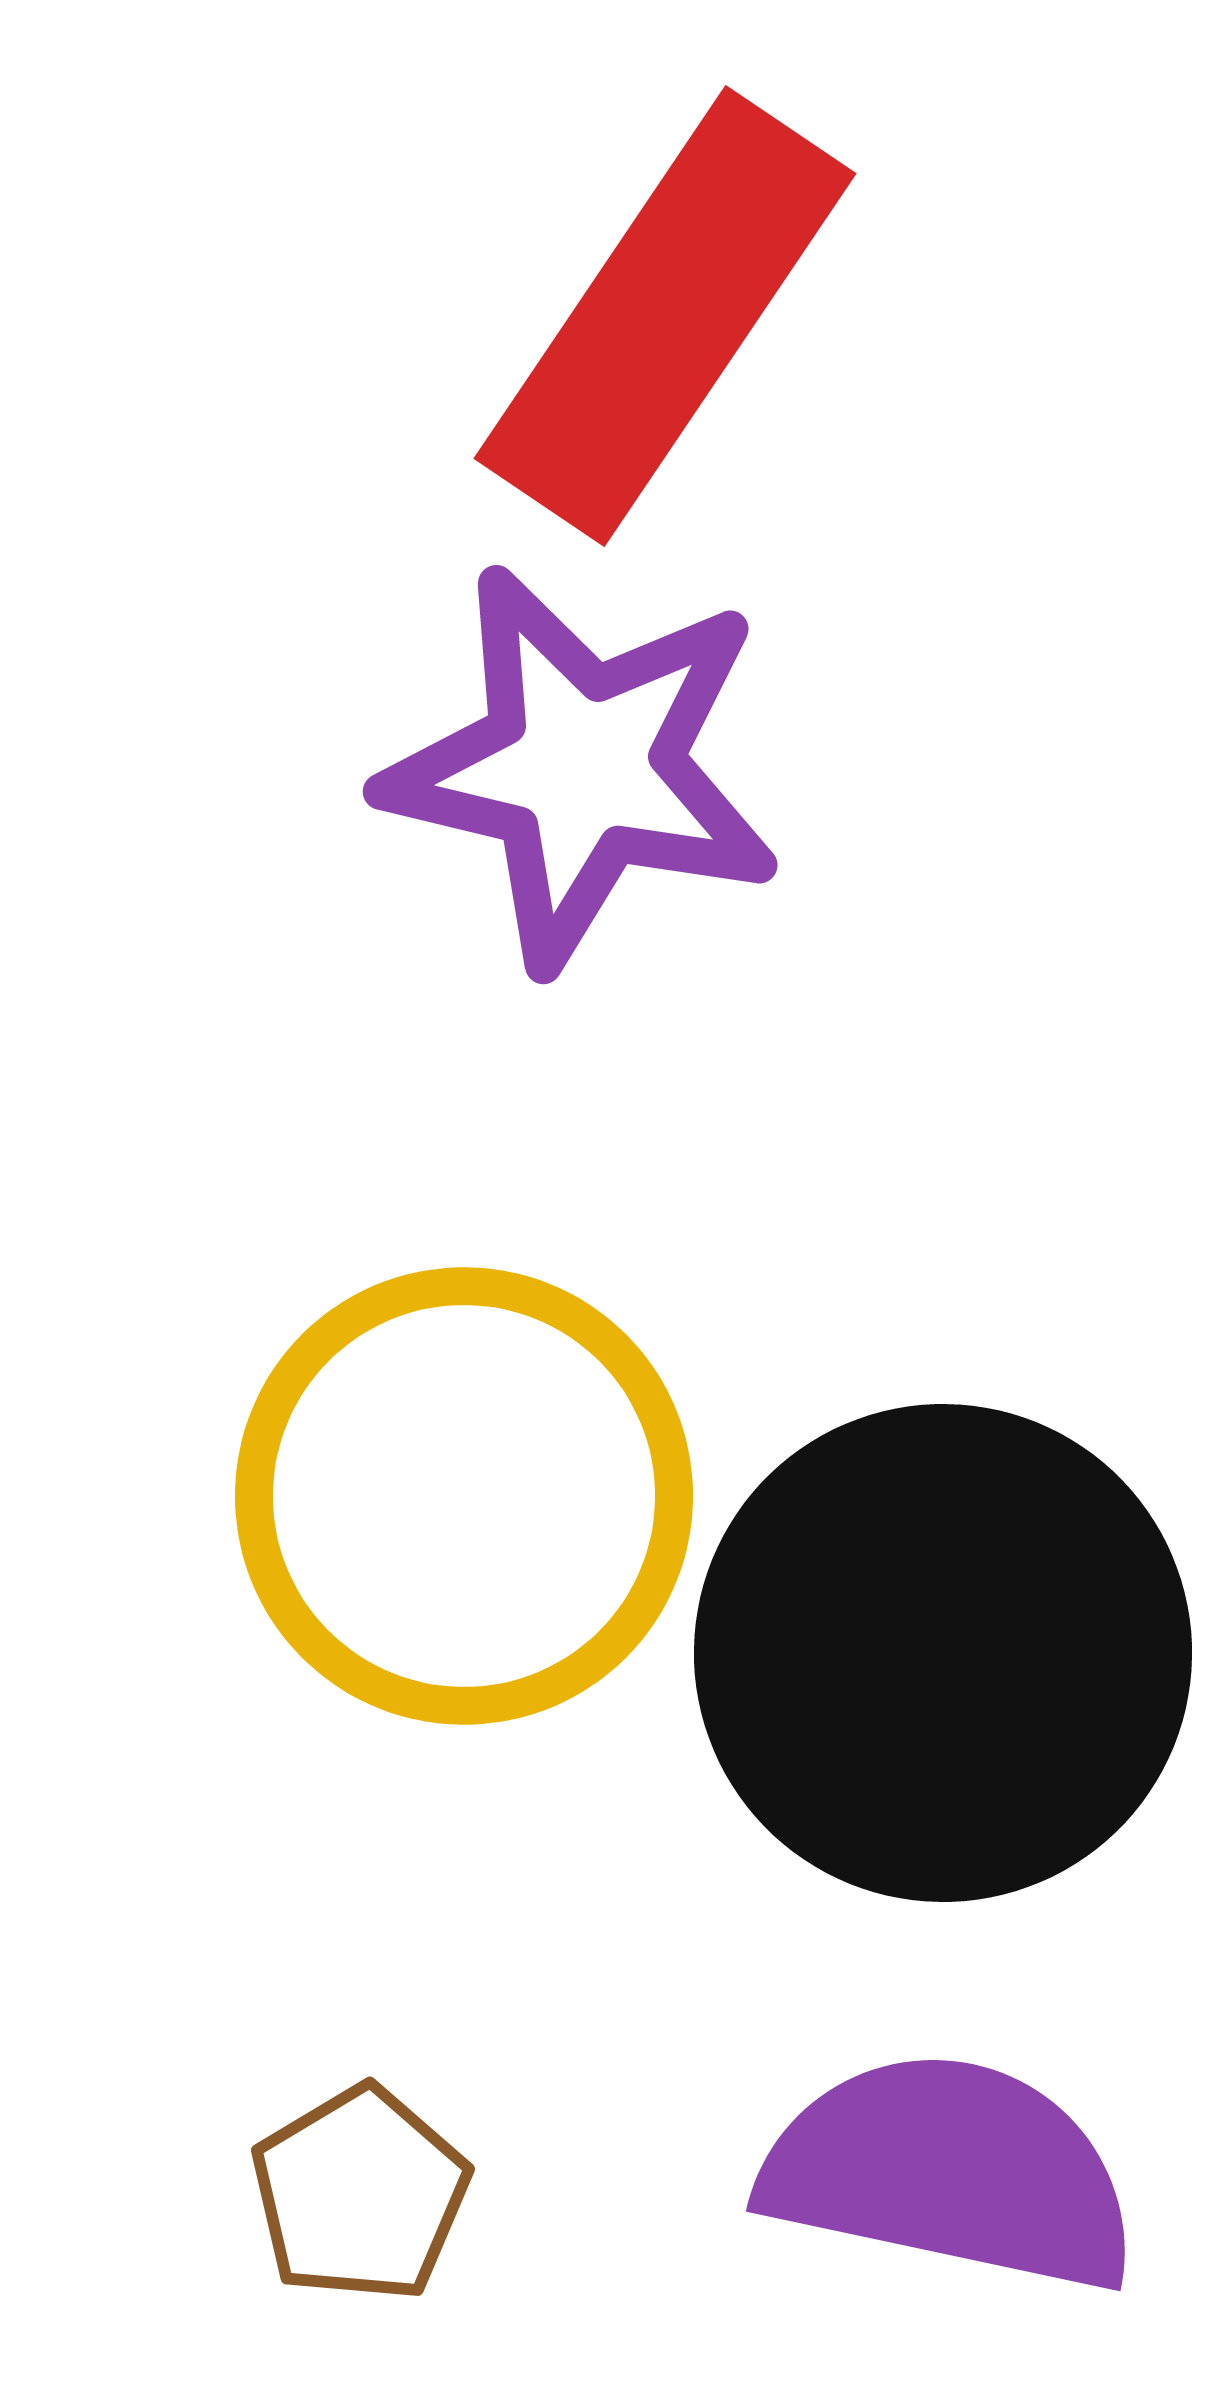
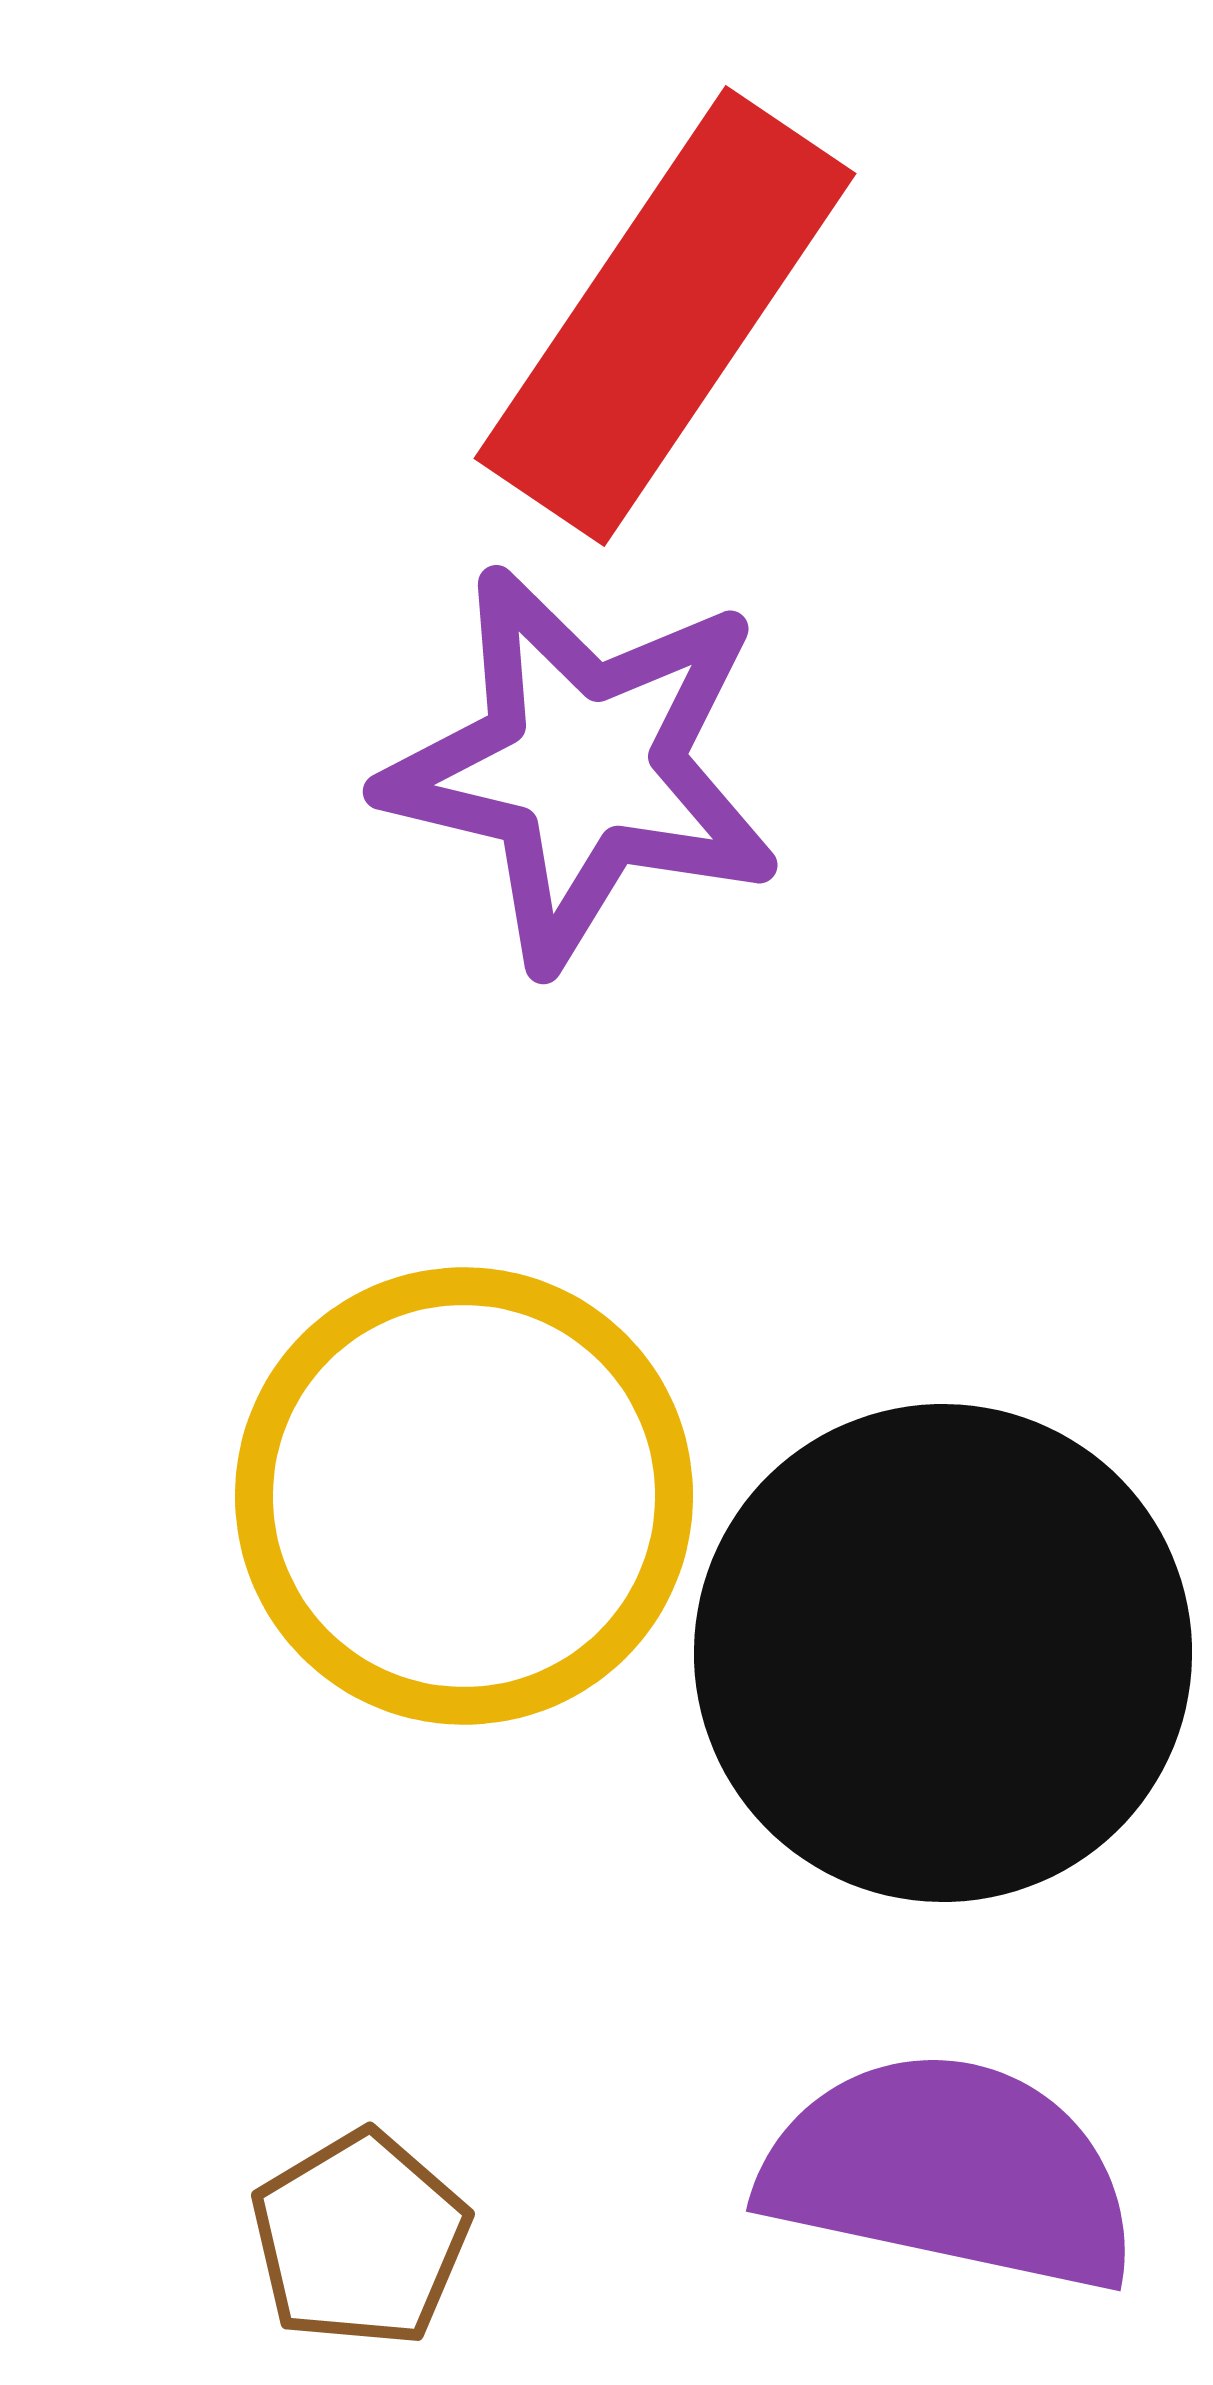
brown pentagon: moved 45 px down
